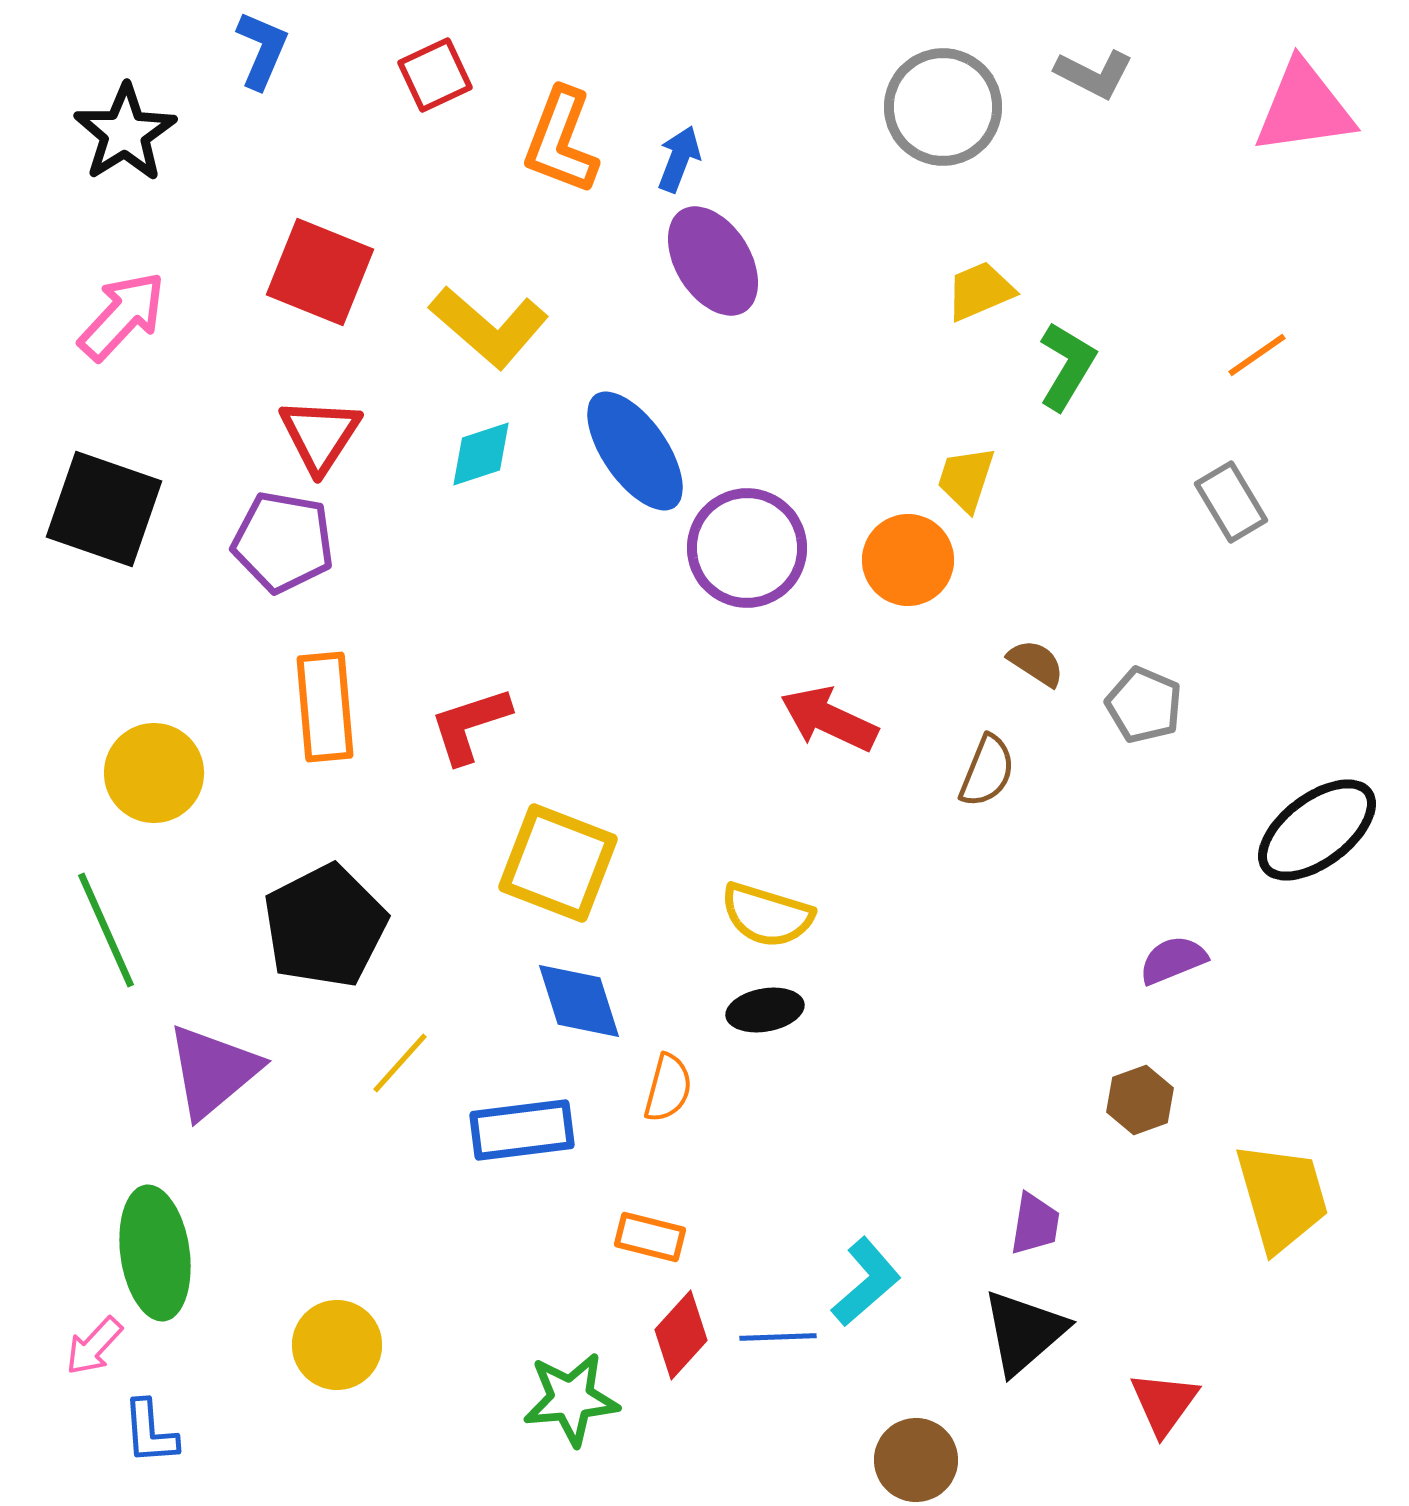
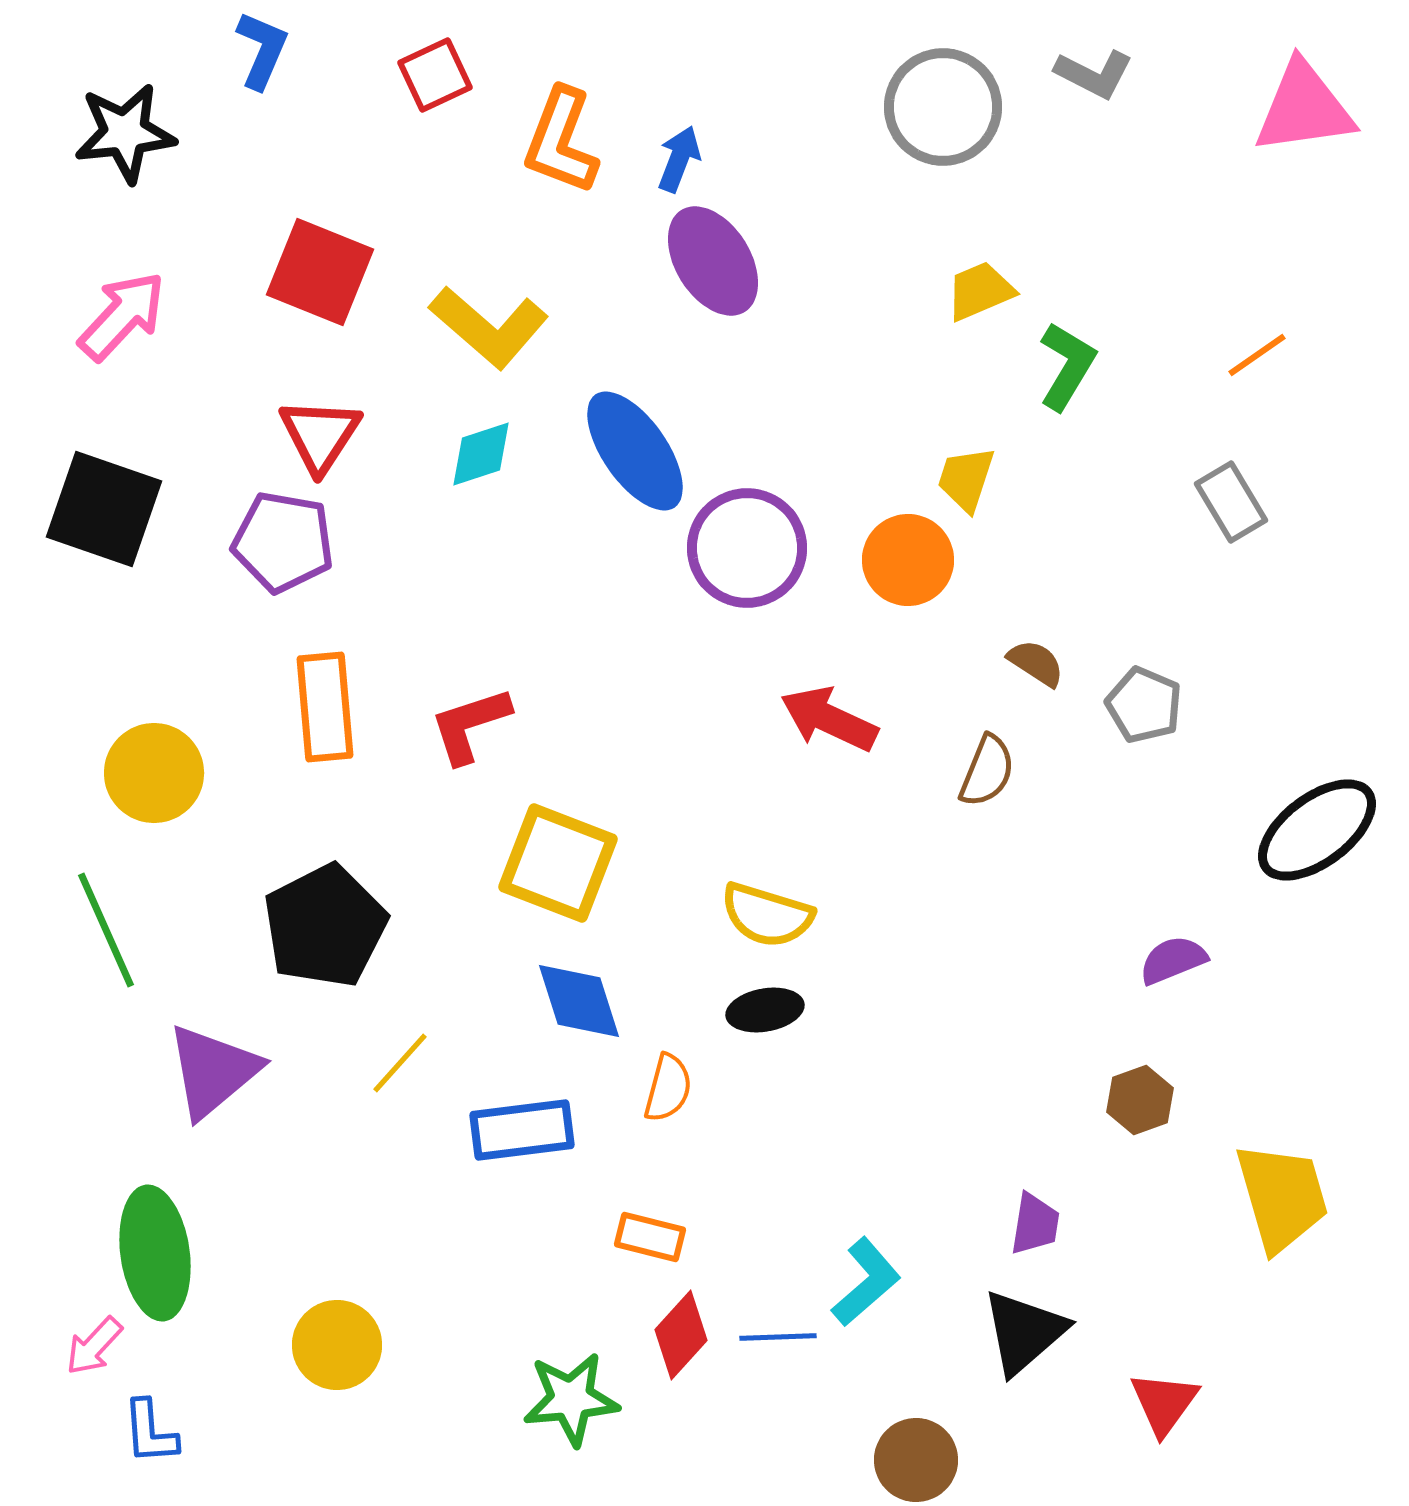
black star at (125, 133): rotated 26 degrees clockwise
